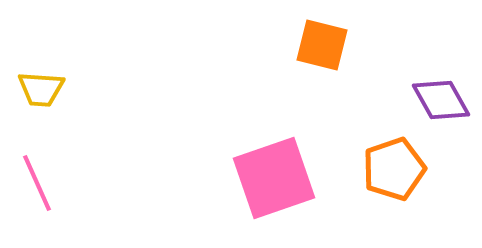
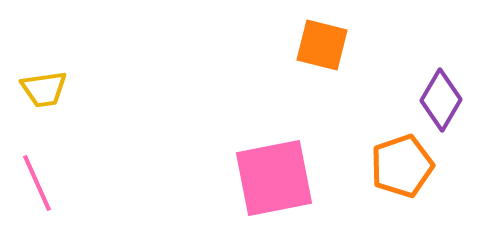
yellow trapezoid: moved 3 px right; rotated 12 degrees counterclockwise
purple diamond: rotated 60 degrees clockwise
orange pentagon: moved 8 px right, 3 px up
pink square: rotated 8 degrees clockwise
